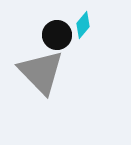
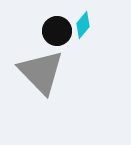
black circle: moved 4 px up
